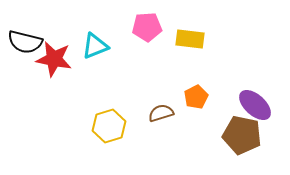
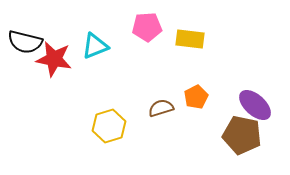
brown semicircle: moved 5 px up
